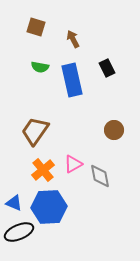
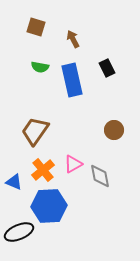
blue triangle: moved 21 px up
blue hexagon: moved 1 px up
